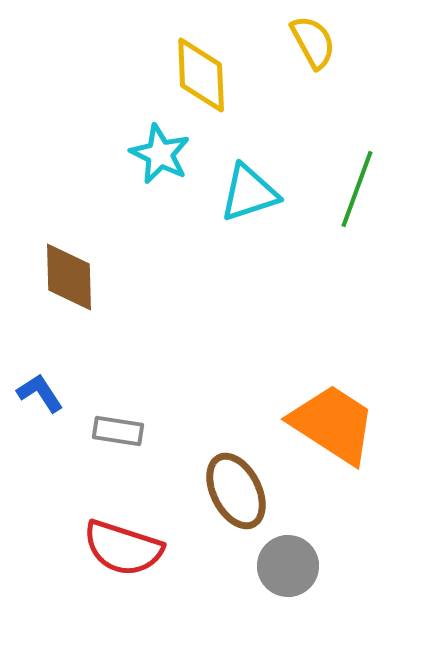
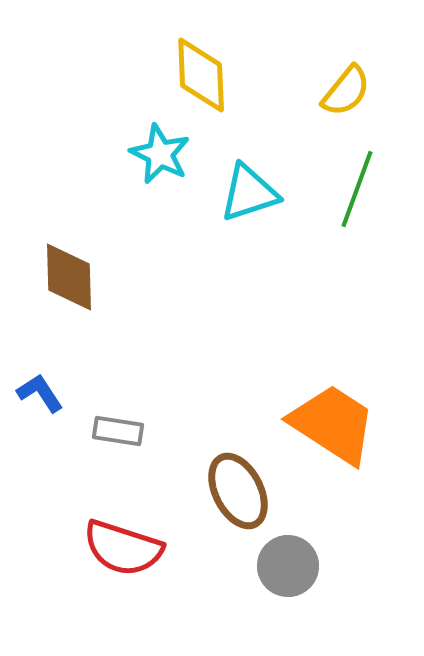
yellow semicircle: moved 33 px right, 49 px down; rotated 68 degrees clockwise
brown ellipse: moved 2 px right
